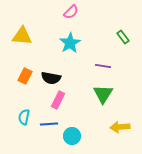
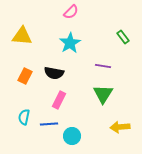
black semicircle: moved 3 px right, 5 px up
pink rectangle: moved 1 px right
